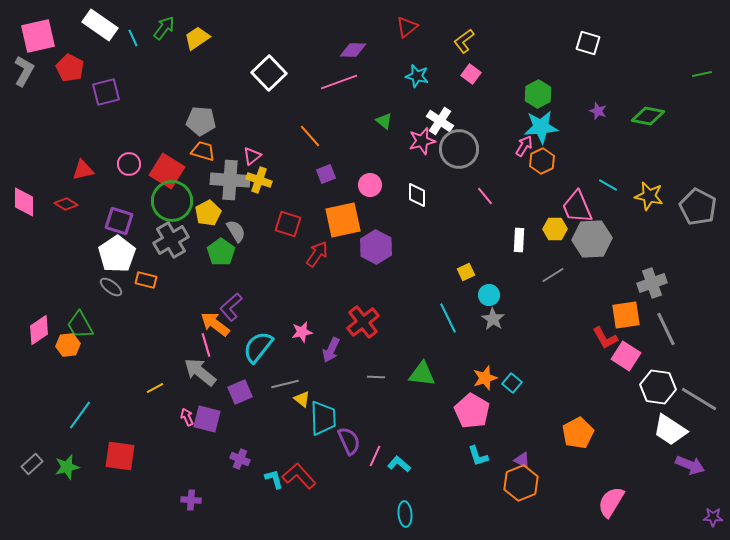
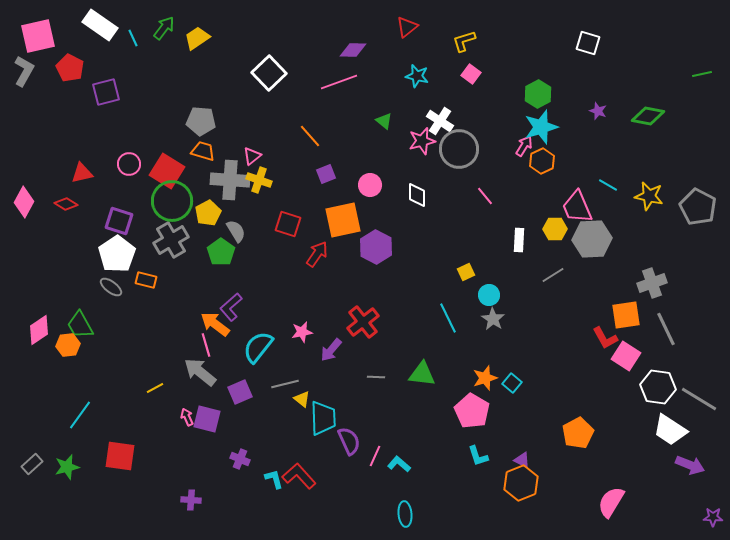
yellow L-shape at (464, 41): rotated 20 degrees clockwise
cyan star at (541, 127): rotated 12 degrees counterclockwise
red triangle at (83, 170): moved 1 px left, 3 px down
pink diamond at (24, 202): rotated 28 degrees clockwise
purple arrow at (331, 350): rotated 15 degrees clockwise
